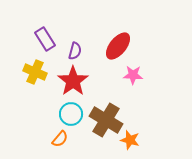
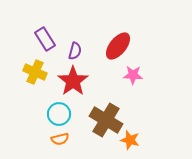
cyan circle: moved 12 px left
orange semicircle: rotated 36 degrees clockwise
